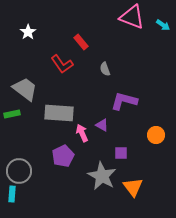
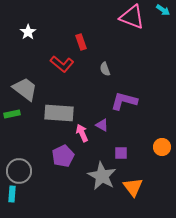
cyan arrow: moved 15 px up
red rectangle: rotated 21 degrees clockwise
red L-shape: rotated 15 degrees counterclockwise
orange circle: moved 6 px right, 12 px down
